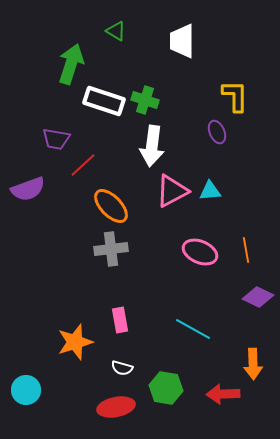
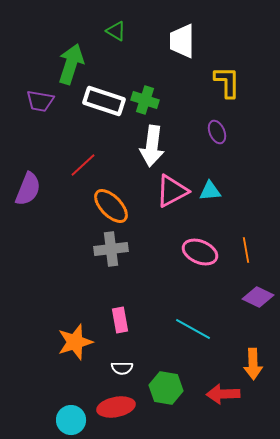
yellow L-shape: moved 8 px left, 14 px up
purple trapezoid: moved 16 px left, 38 px up
purple semicircle: rotated 48 degrees counterclockwise
white semicircle: rotated 15 degrees counterclockwise
cyan circle: moved 45 px right, 30 px down
